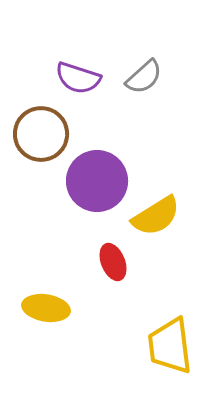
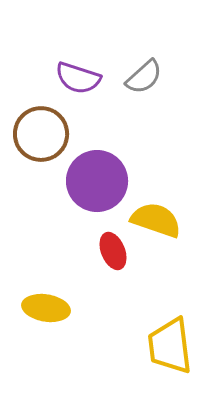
yellow semicircle: moved 4 px down; rotated 129 degrees counterclockwise
red ellipse: moved 11 px up
